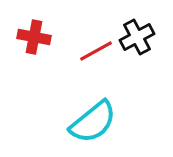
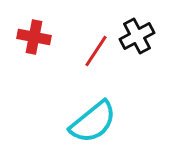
black cross: moved 1 px up
red line: rotated 28 degrees counterclockwise
